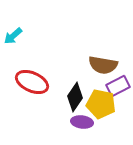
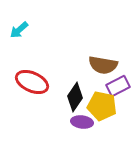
cyan arrow: moved 6 px right, 6 px up
yellow pentagon: moved 1 px right, 2 px down
